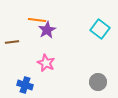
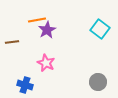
orange line: rotated 18 degrees counterclockwise
